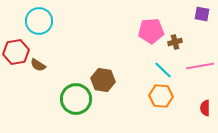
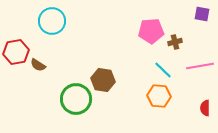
cyan circle: moved 13 px right
orange hexagon: moved 2 px left
